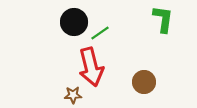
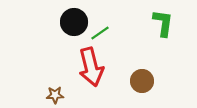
green L-shape: moved 4 px down
brown circle: moved 2 px left, 1 px up
brown star: moved 18 px left
